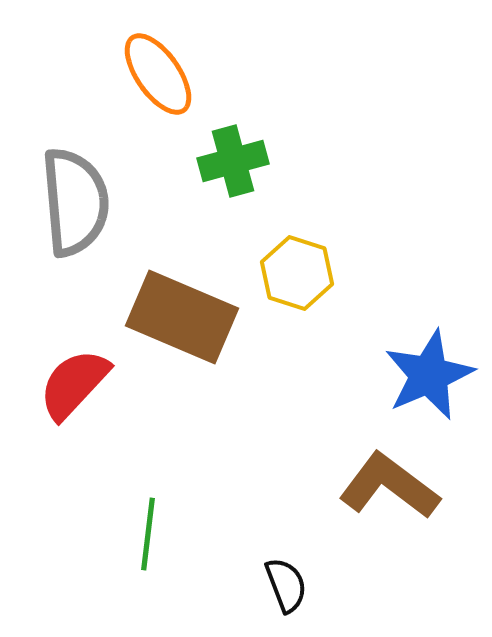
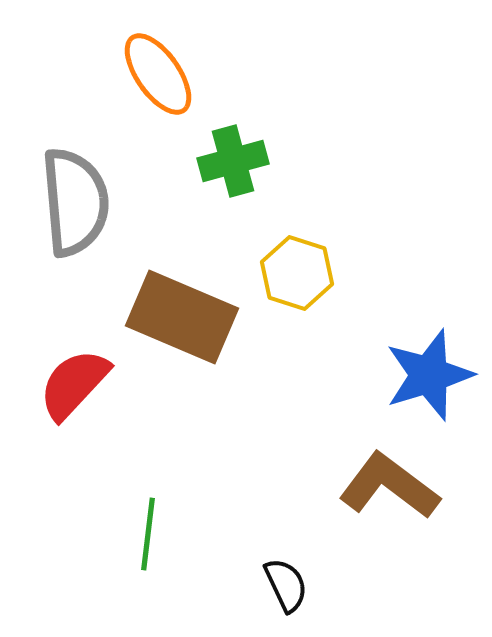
blue star: rotated 6 degrees clockwise
black semicircle: rotated 4 degrees counterclockwise
